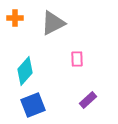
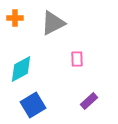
cyan diamond: moved 4 px left, 2 px up; rotated 20 degrees clockwise
purple rectangle: moved 1 px right, 1 px down
blue square: rotated 10 degrees counterclockwise
